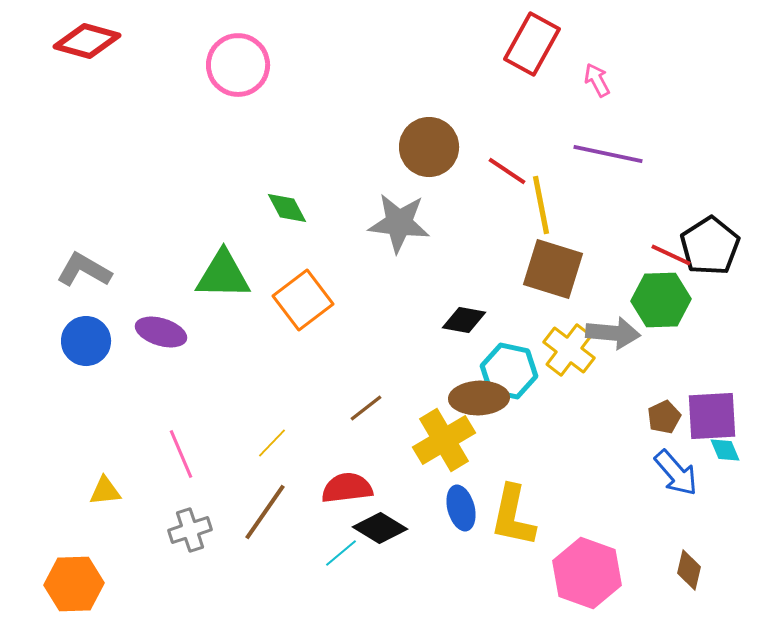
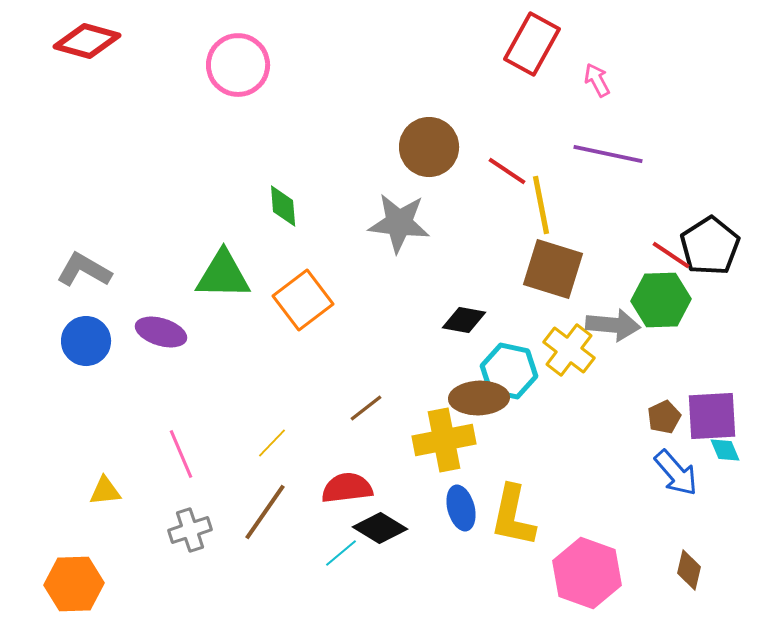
green diamond at (287, 208): moved 4 px left, 2 px up; rotated 24 degrees clockwise
red line at (671, 255): rotated 9 degrees clockwise
gray arrow at (613, 333): moved 8 px up
yellow cross at (444, 440): rotated 20 degrees clockwise
